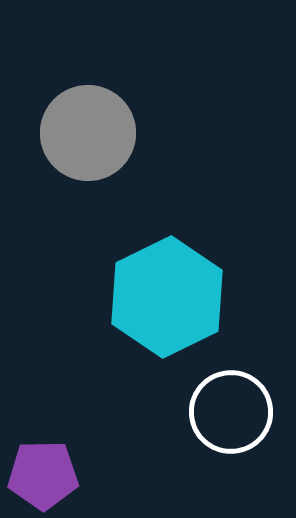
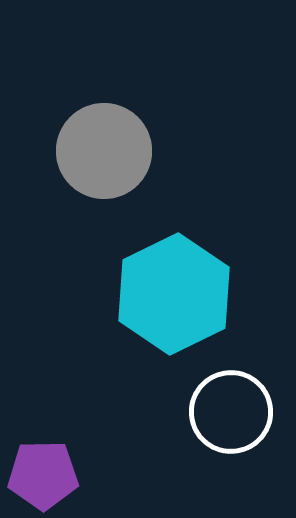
gray circle: moved 16 px right, 18 px down
cyan hexagon: moved 7 px right, 3 px up
